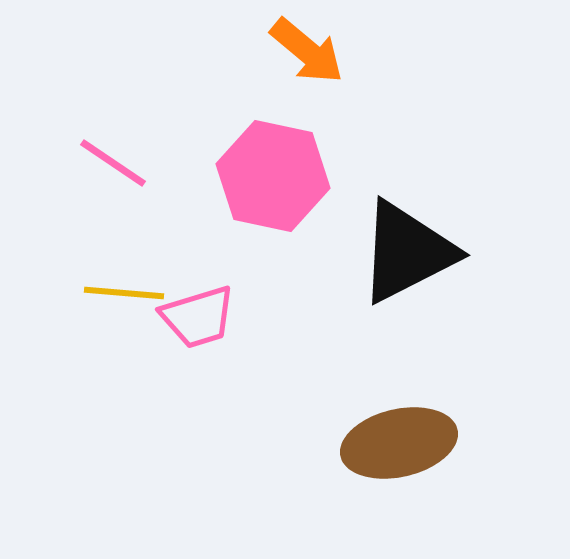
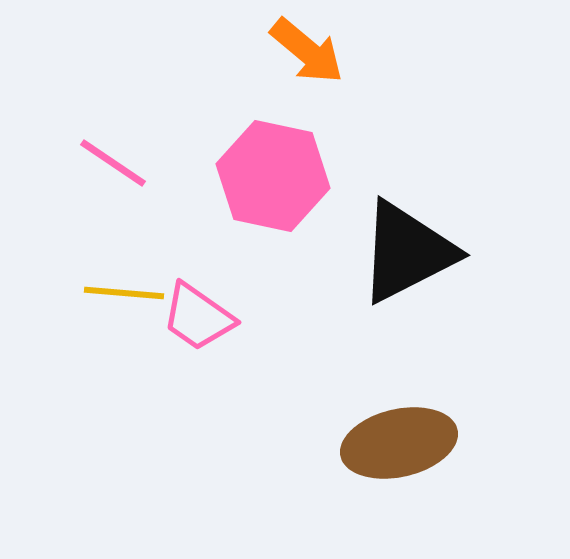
pink trapezoid: rotated 52 degrees clockwise
